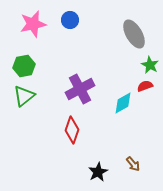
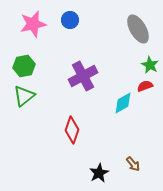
gray ellipse: moved 4 px right, 5 px up
purple cross: moved 3 px right, 13 px up
black star: moved 1 px right, 1 px down
